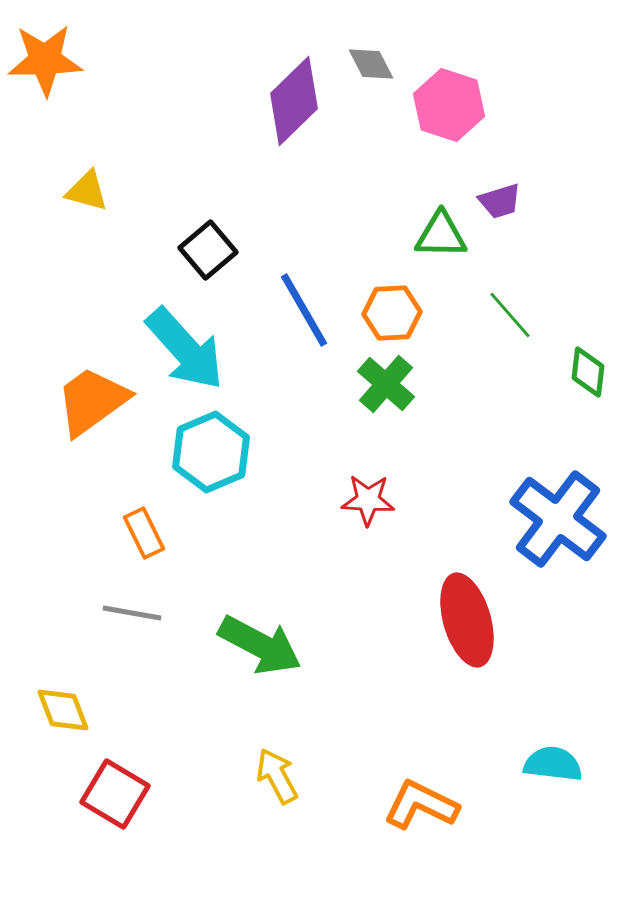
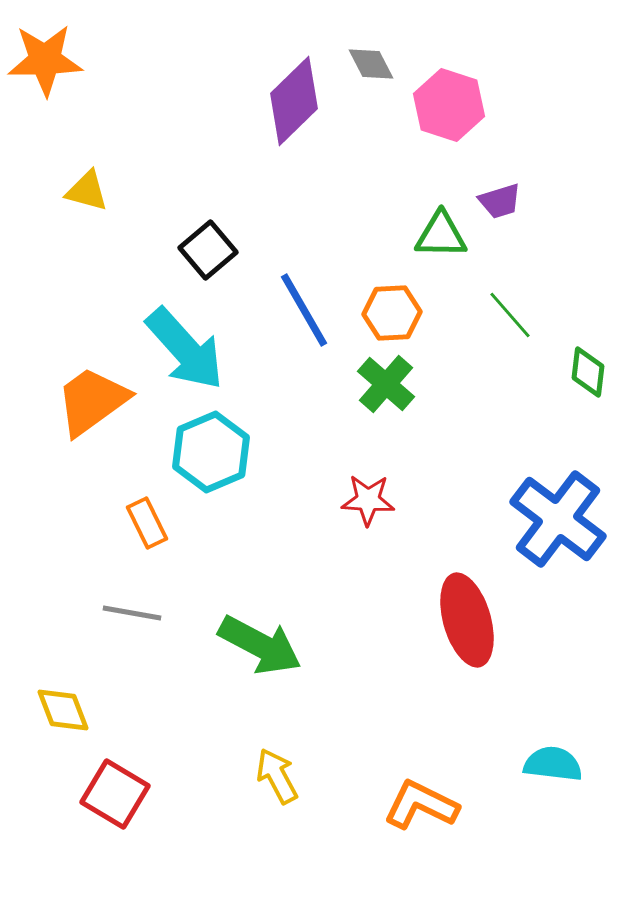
orange rectangle: moved 3 px right, 10 px up
